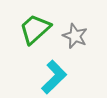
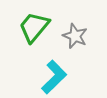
green trapezoid: moved 1 px left, 2 px up; rotated 8 degrees counterclockwise
